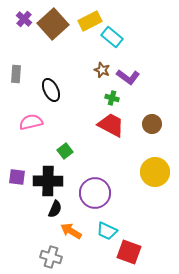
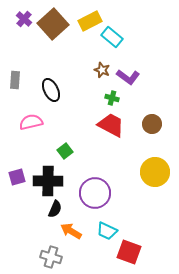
gray rectangle: moved 1 px left, 6 px down
purple square: rotated 24 degrees counterclockwise
